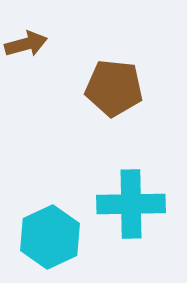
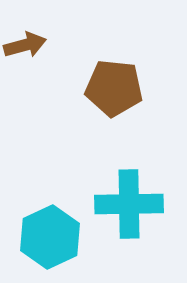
brown arrow: moved 1 px left, 1 px down
cyan cross: moved 2 px left
